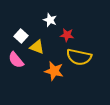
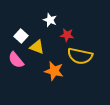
yellow semicircle: moved 1 px right, 1 px up
